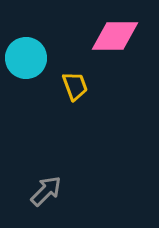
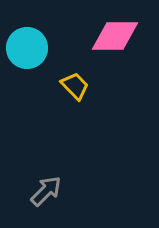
cyan circle: moved 1 px right, 10 px up
yellow trapezoid: rotated 24 degrees counterclockwise
